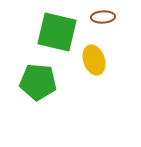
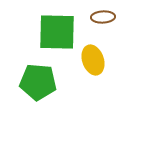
green square: rotated 12 degrees counterclockwise
yellow ellipse: moved 1 px left
